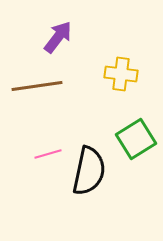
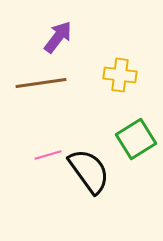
yellow cross: moved 1 px left, 1 px down
brown line: moved 4 px right, 3 px up
pink line: moved 1 px down
black semicircle: rotated 48 degrees counterclockwise
